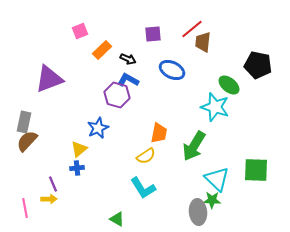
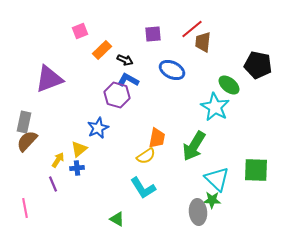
black arrow: moved 3 px left, 1 px down
cyan star: rotated 12 degrees clockwise
orange trapezoid: moved 2 px left, 5 px down
yellow arrow: moved 9 px right, 39 px up; rotated 56 degrees counterclockwise
